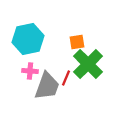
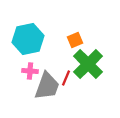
orange square: moved 2 px left, 2 px up; rotated 14 degrees counterclockwise
